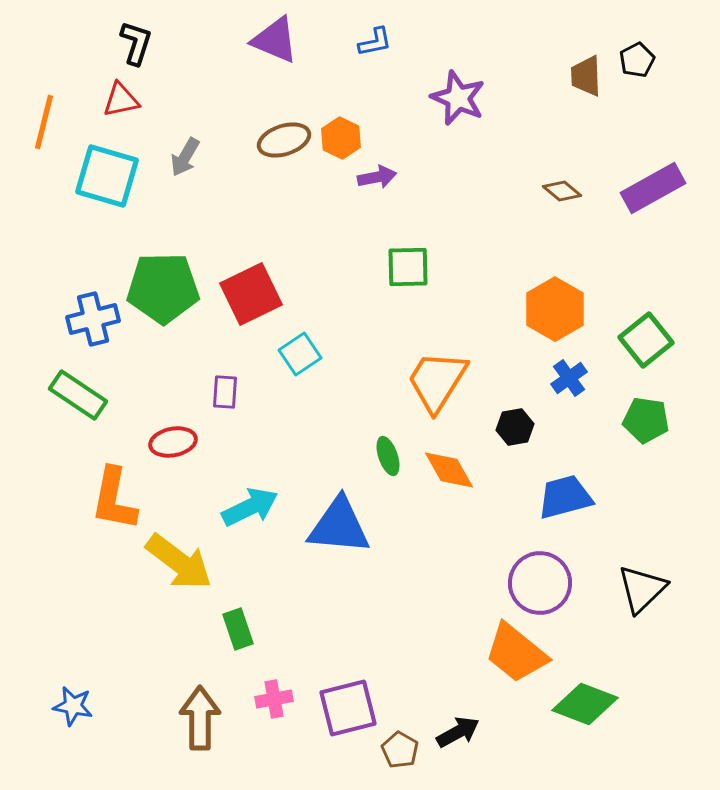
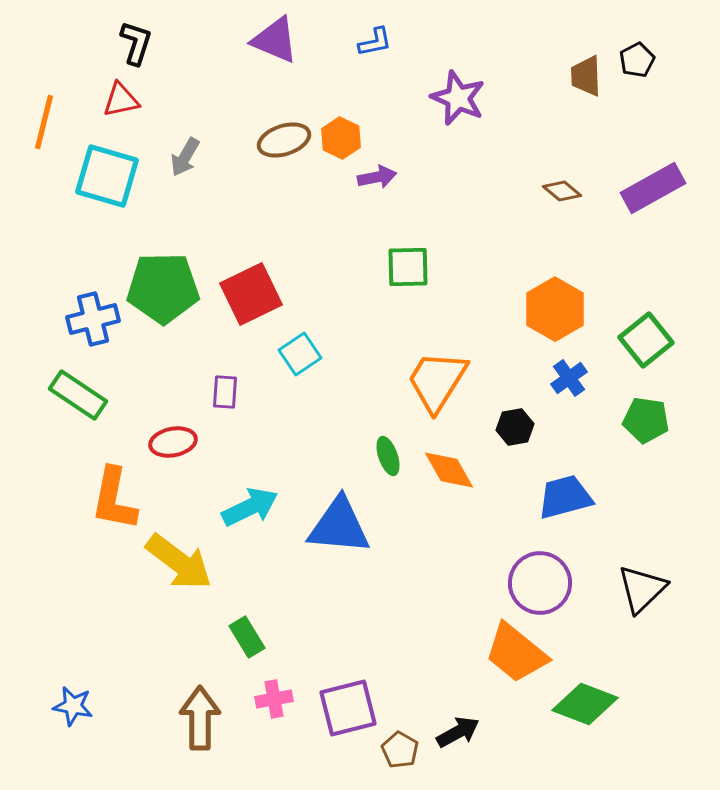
green rectangle at (238, 629): moved 9 px right, 8 px down; rotated 12 degrees counterclockwise
